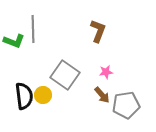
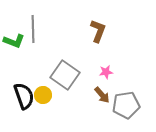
black semicircle: rotated 12 degrees counterclockwise
